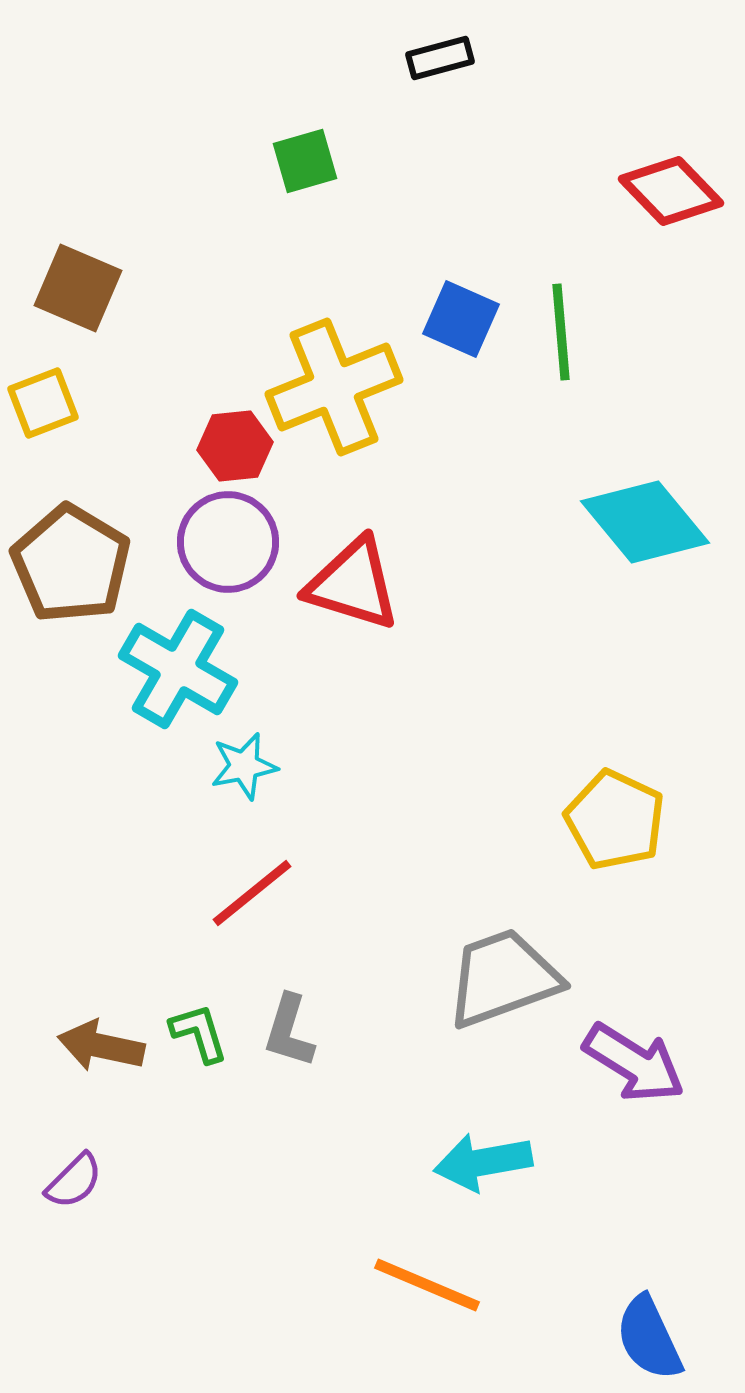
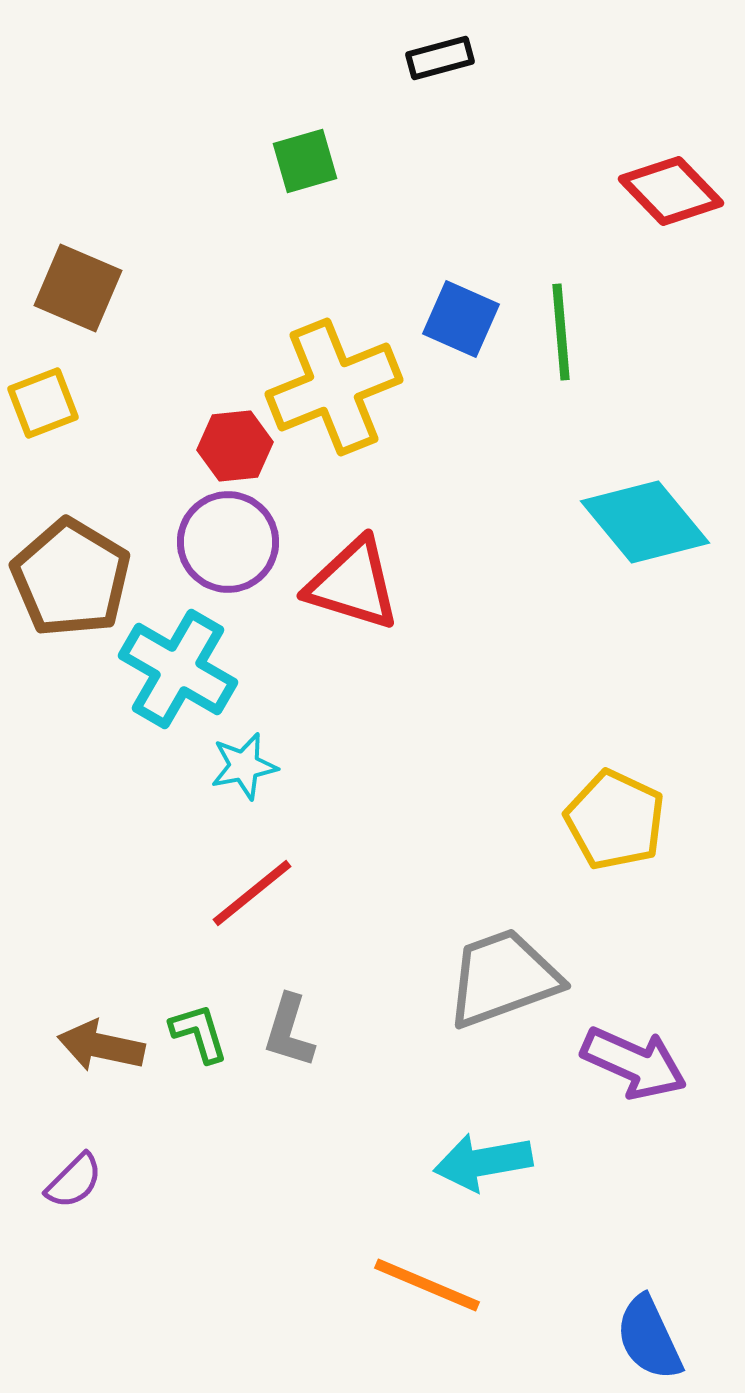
brown pentagon: moved 14 px down
purple arrow: rotated 8 degrees counterclockwise
